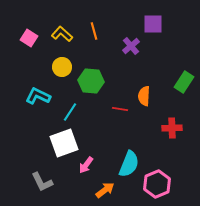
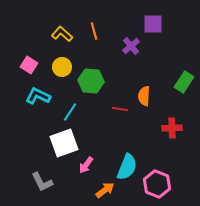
pink square: moved 27 px down
cyan semicircle: moved 2 px left, 3 px down
pink hexagon: rotated 16 degrees counterclockwise
